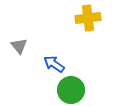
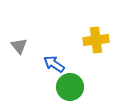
yellow cross: moved 8 px right, 22 px down
green circle: moved 1 px left, 3 px up
